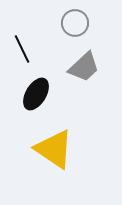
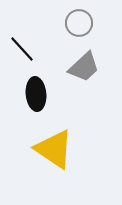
gray circle: moved 4 px right
black line: rotated 16 degrees counterclockwise
black ellipse: rotated 36 degrees counterclockwise
